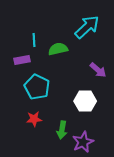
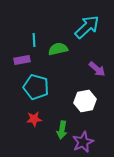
purple arrow: moved 1 px left, 1 px up
cyan pentagon: moved 1 px left; rotated 10 degrees counterclockwise
white hexagon: rotated 10 degrees counterclockwise
